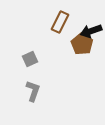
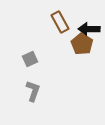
brown rectangle: rotated 55 degrees counterclockwise
black arrow: moved 2 px left, 2 px up; rotated 20 degrees clockwise
